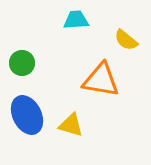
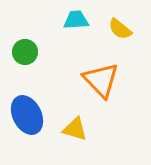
yellow semicircle: moved 6 px left, 11 px up
green circle: moved 3 px right, 11 px up
orange triangle: rotated 36 degrees clockwise
yellow triangle: moved 4 px right, 4 px down
